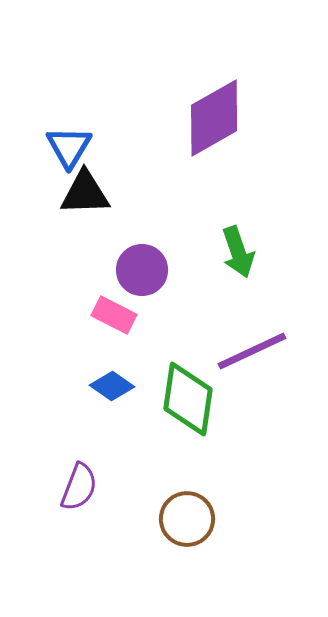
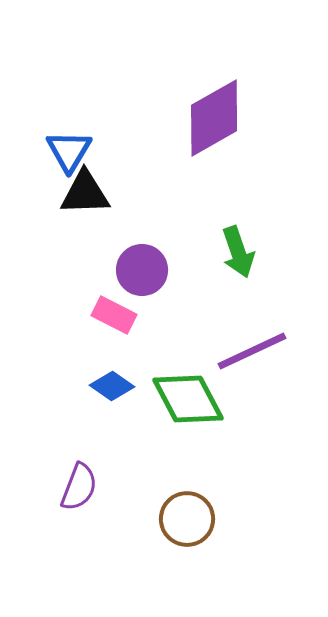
blue triangle: moved 4 px down
green diamond: rotated 36 degrees counterclockwise
